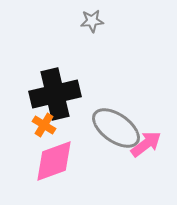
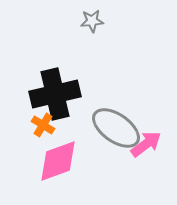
orange cross: moved 1 px left
pink diamond: moved 4 px right
